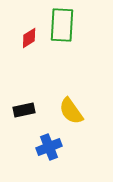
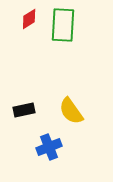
green rectangle: moved 1 px right
red diamond: moved 19 px up
